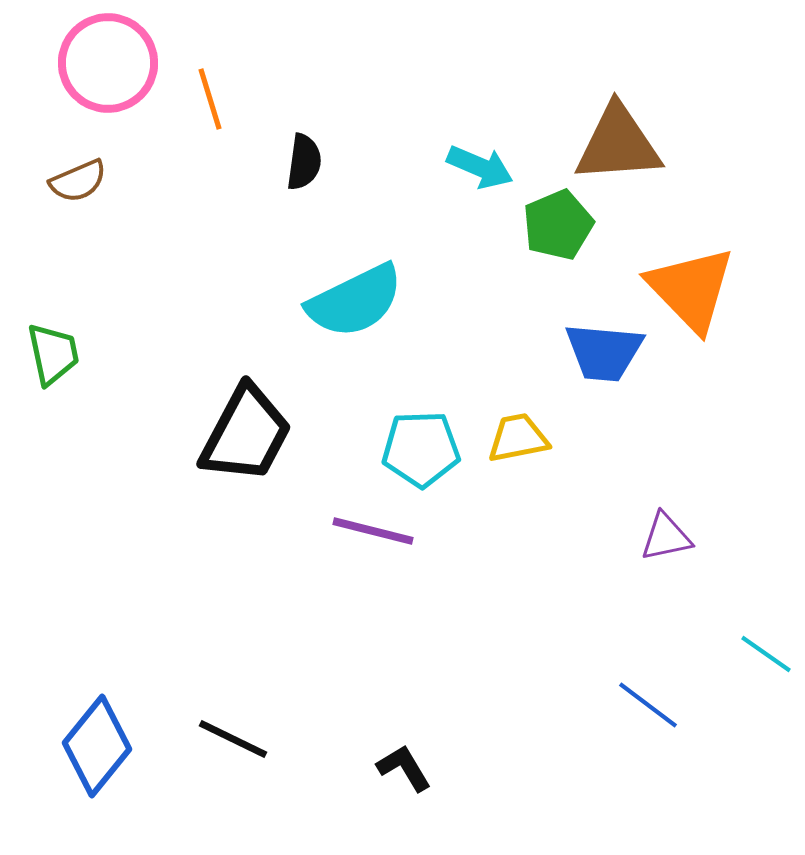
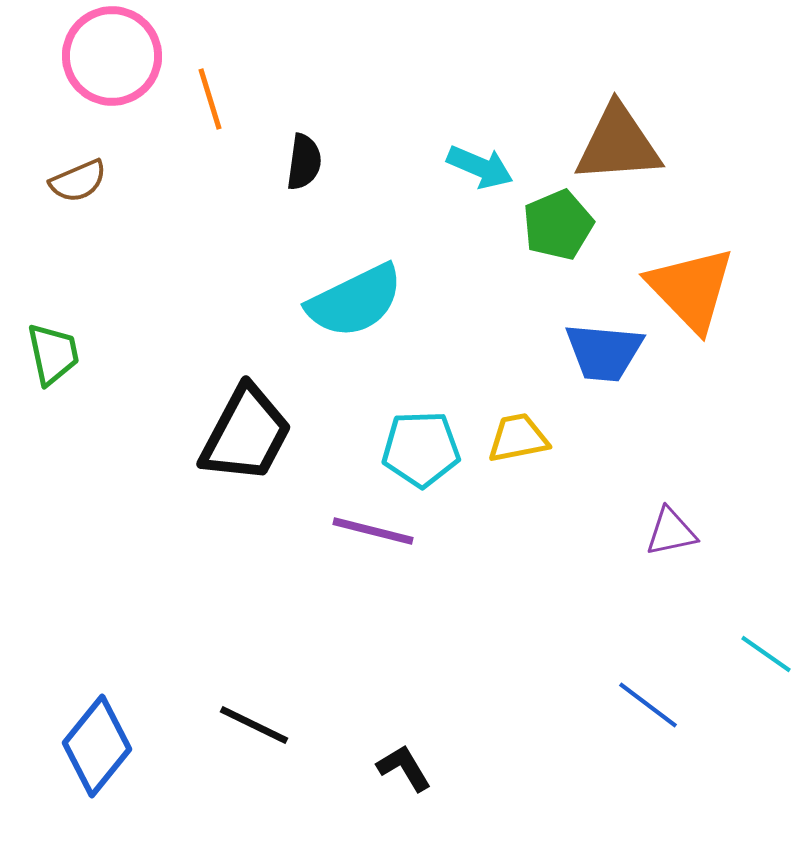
pink circle: moved 4 px right, 7 px up
purple triangle: moved 5 px right, 5 px up
black line: moved 21 px right, 14 px up
